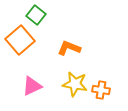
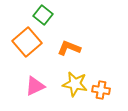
green square: moved 7 px right
orange square: moved 7 px right, 2 px down
pink triangle: moved 3 px right
